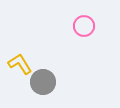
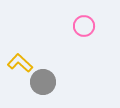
yellow L-shape: moved 1 px up; rotated 15 degrees counterclockwise
